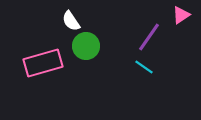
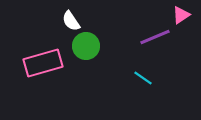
purple line: moved 6 px right; rotated 32 degrees clockwise
cyan line: moved 1 px left, 11 px down
